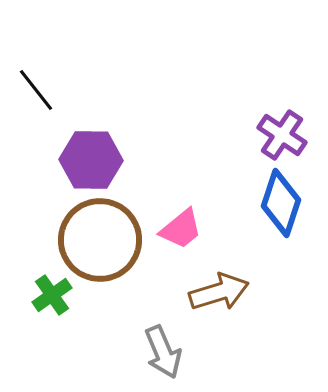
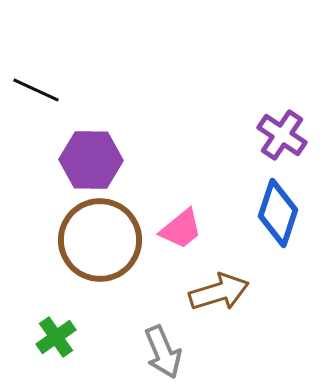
black line: rotated 27 degrees counterclockwise
blue diamond: moved 3 px left, 10 px down
green cross: moved 4 px right, 42 px down
